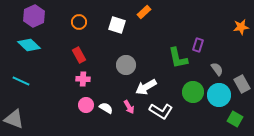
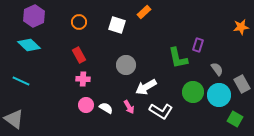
gray triangle: rotated 15 degrees clockwise
